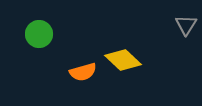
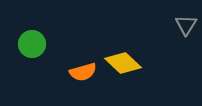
green circle: moved 7 px left, 10 px down
yellow diamond: moved 3 px down
